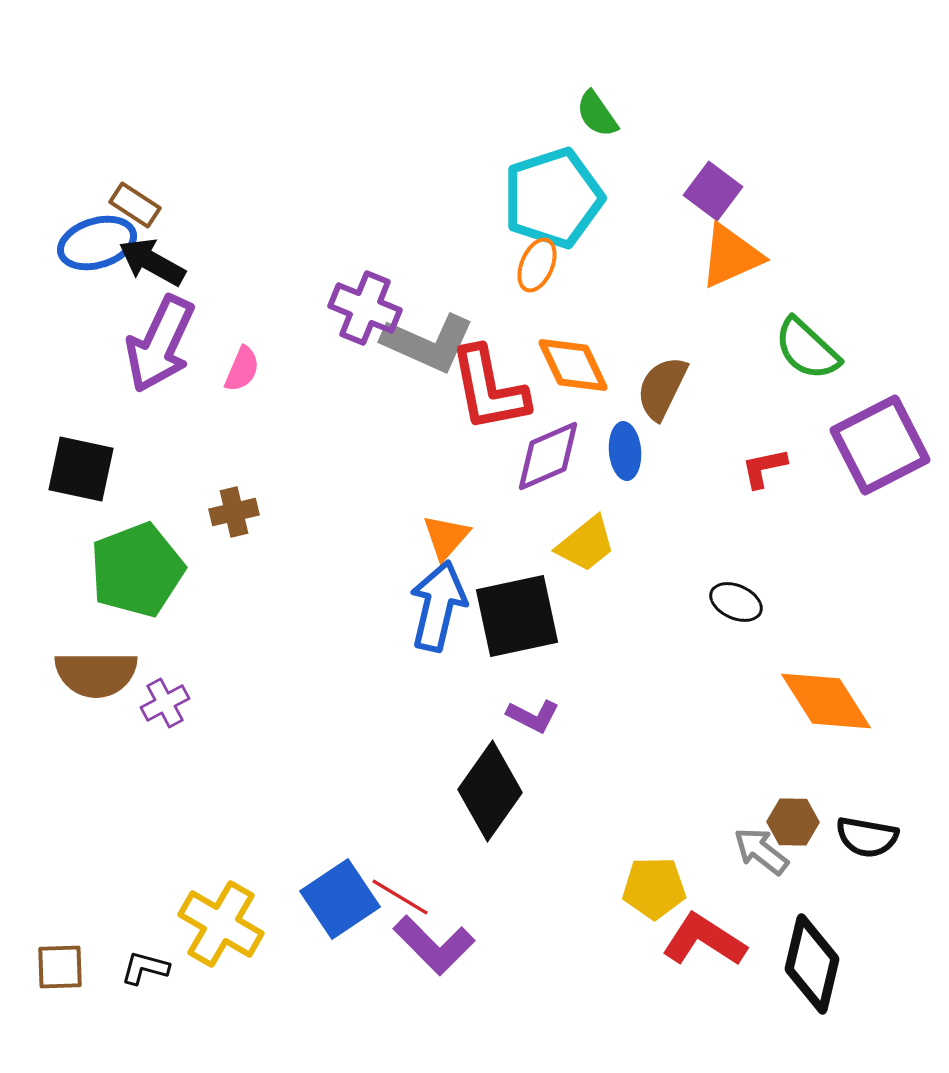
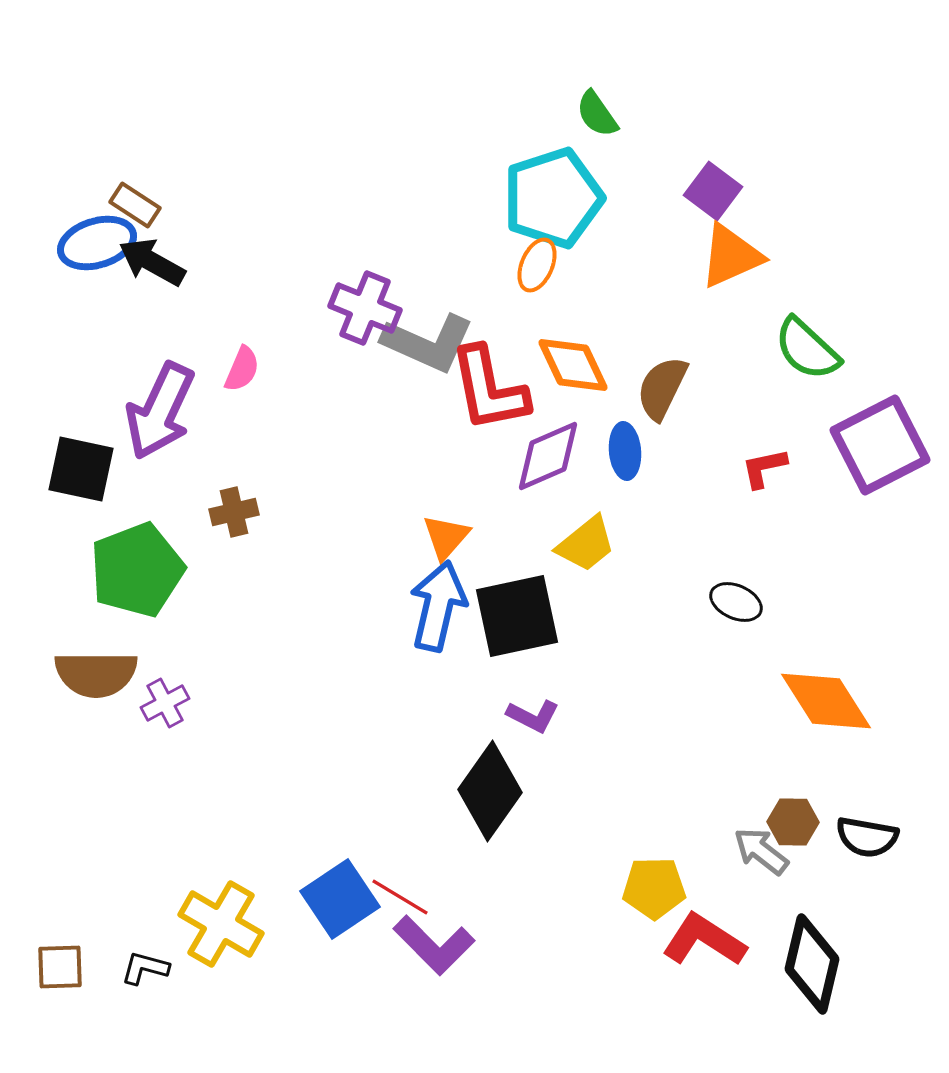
purple arrow at (160, 344): moved 67 px down
